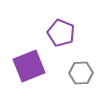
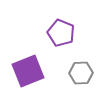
purple square: moved 1 px left, 5 px down
